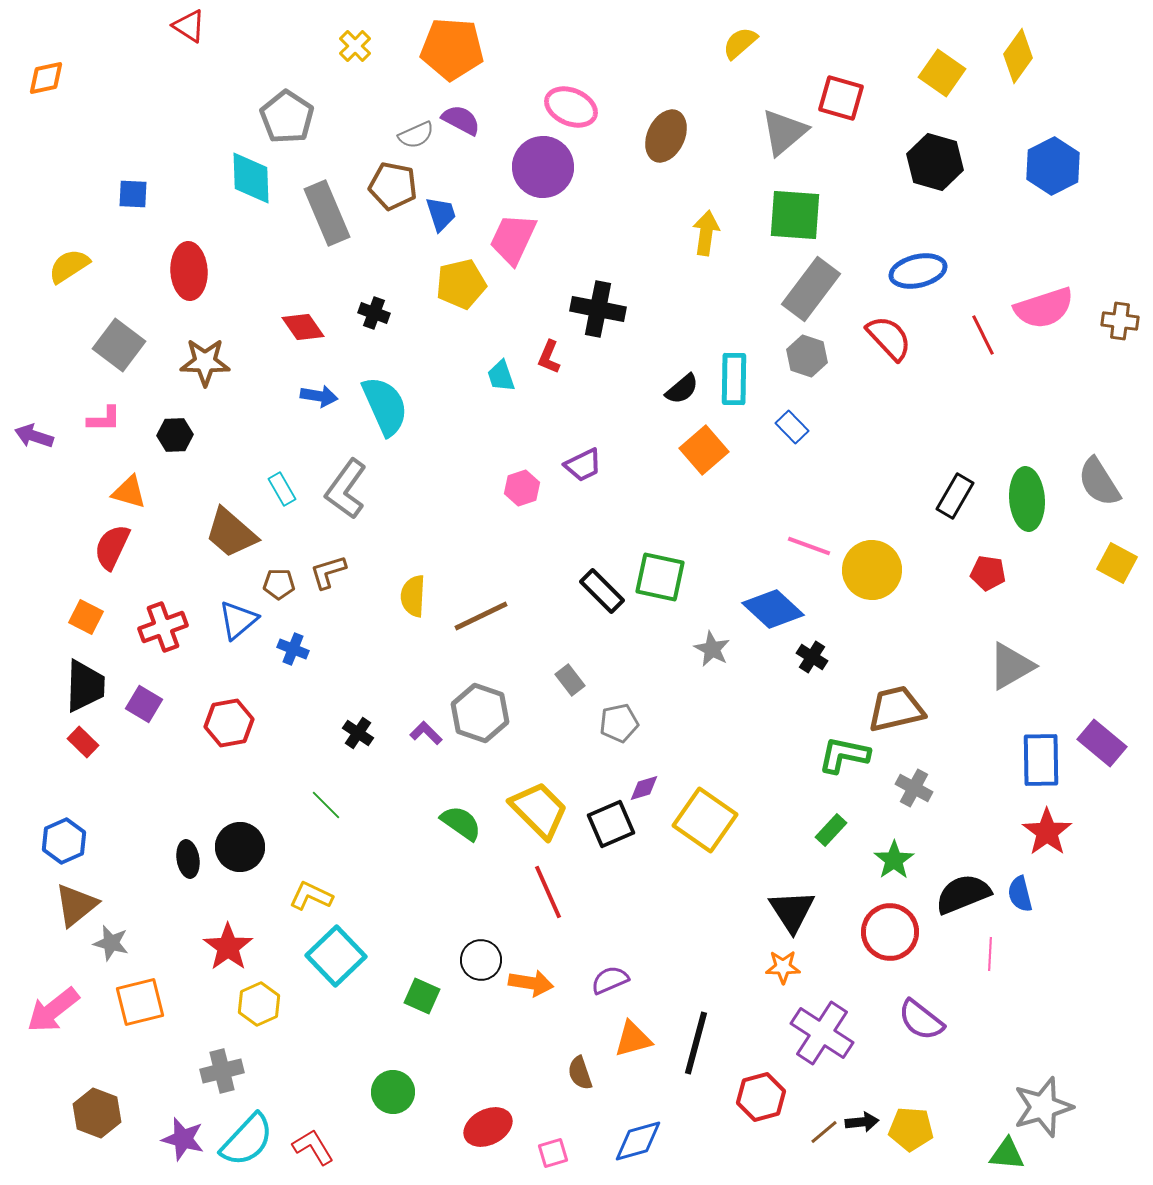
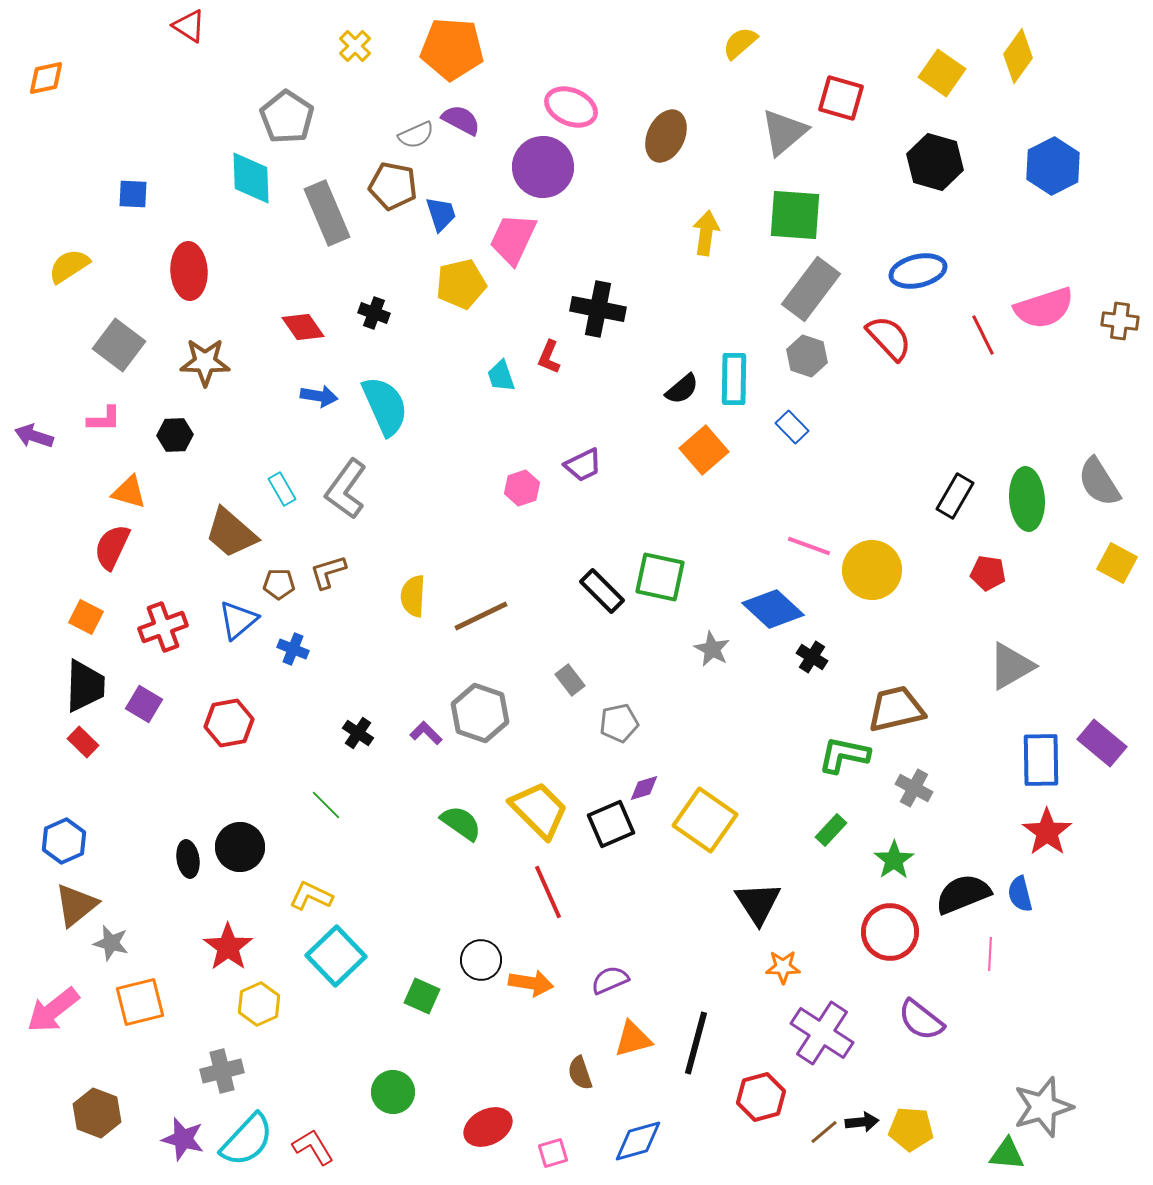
black triangle at (792, 911): moved 34 px left, 8 px up
